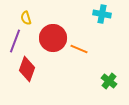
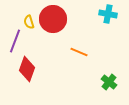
cyan cross: moved 6 px right
yellow semicircle: moved 3 px right, 4 px down
red circle: moved 19 px up
orange line: moved 3 px down
green cross: moved 1 px down
